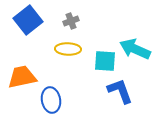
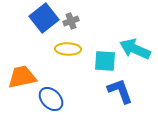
blue square: moved 16 px right, 2 px up
blue ellipse: moved 1 px up; rotated 35 degrees counterclockwise
